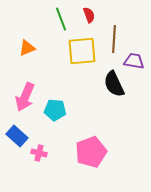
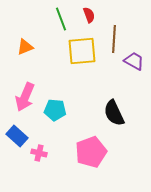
orange triangle: moved 2 px left, 1 px up
purple trapezoid: rotated 20 degrees clockwise
black semicircle: moved 29 px down
